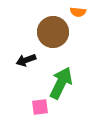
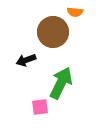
orange semicircle: moved 3 px left
